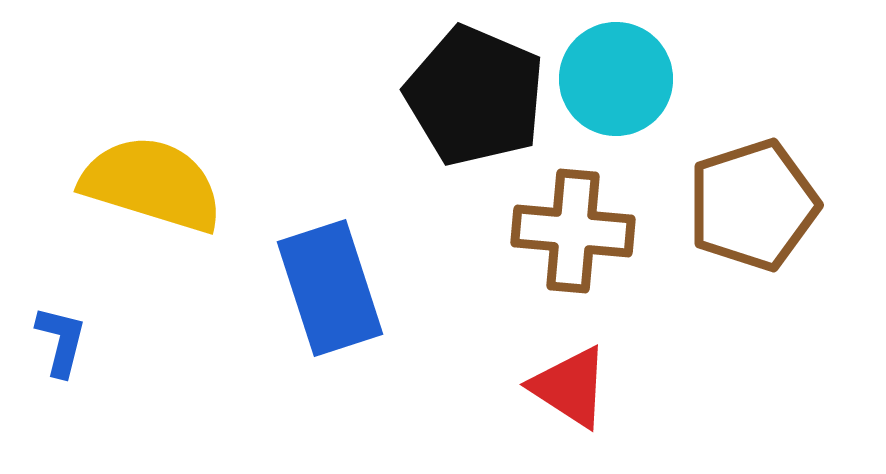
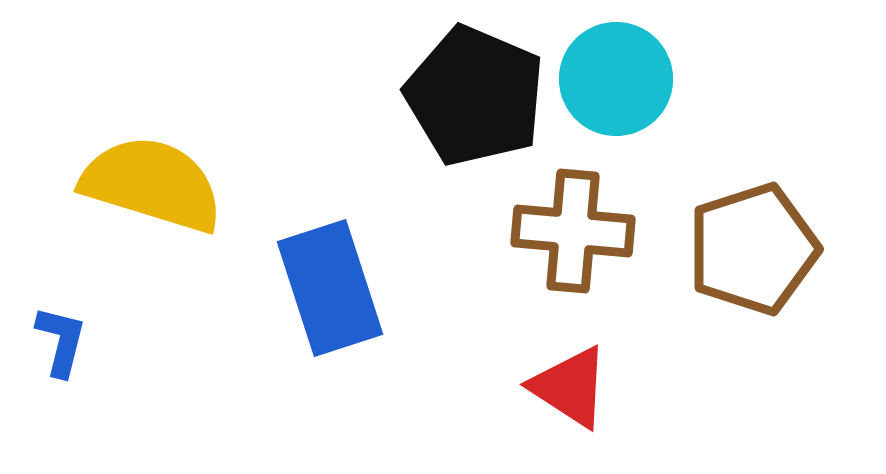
brown pentagon: moved 44 px down
